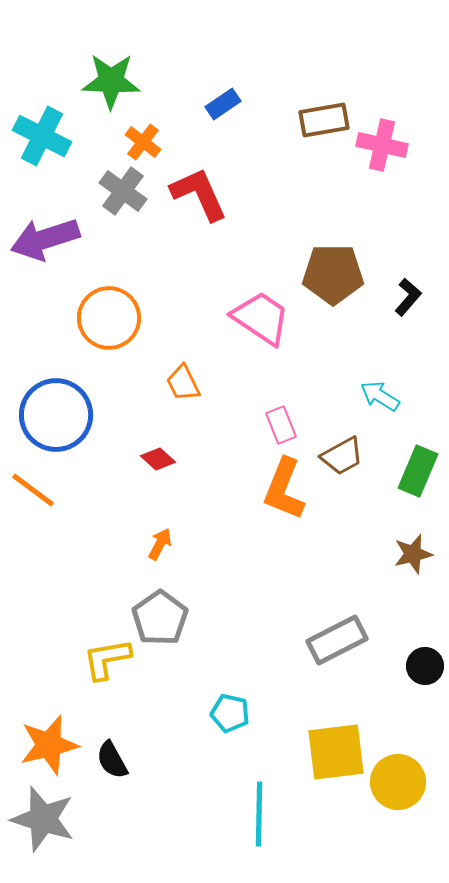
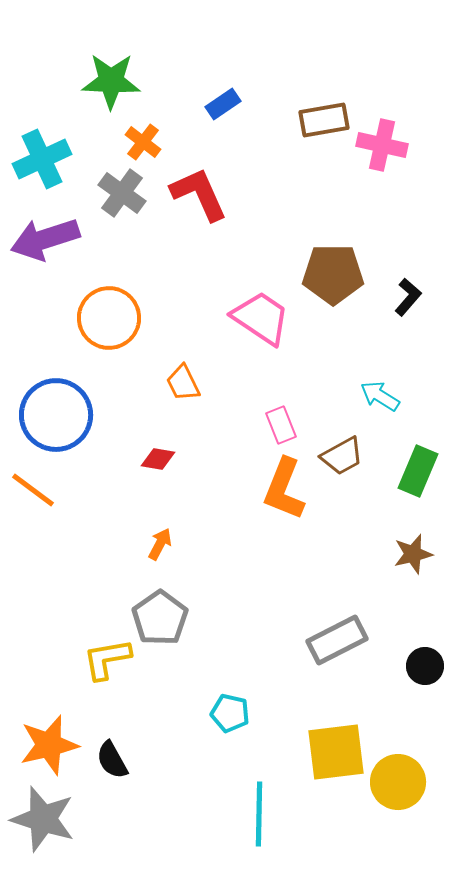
cyan cross: moved 23 px down; rotated 38 degrees clockwise
gray cross: moved 1 px left, 2 px down
red diamond: rotated 32 degrees counterclockwise
